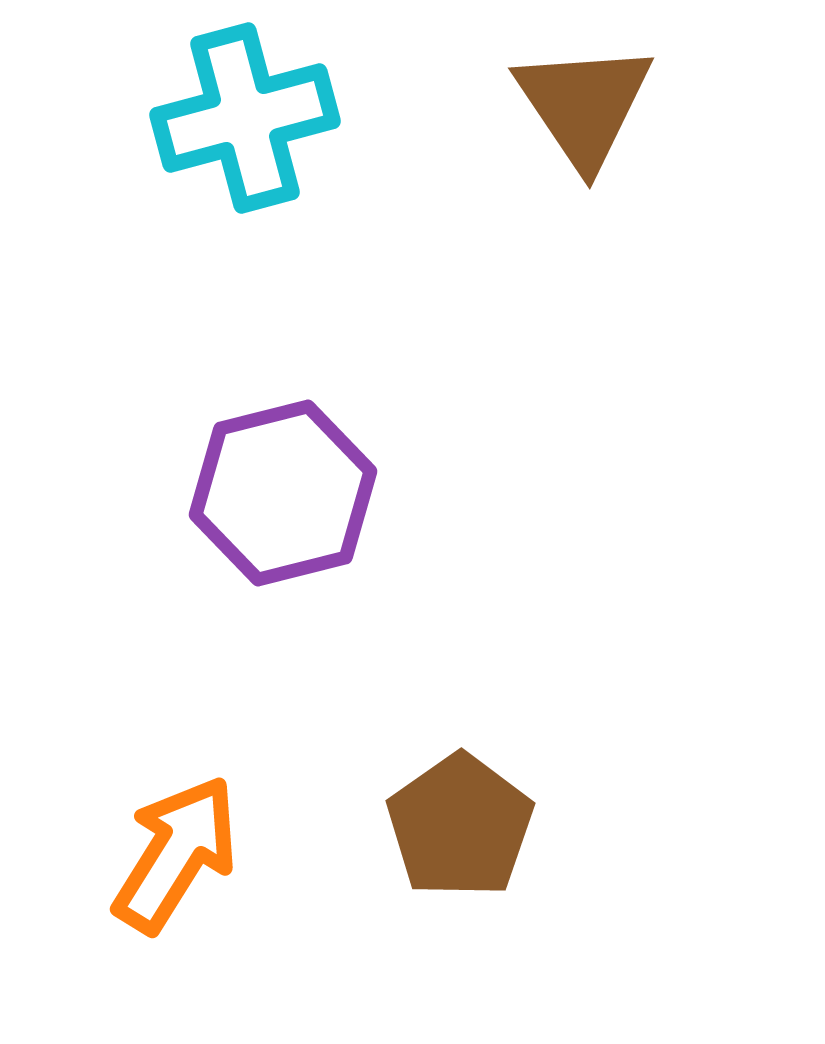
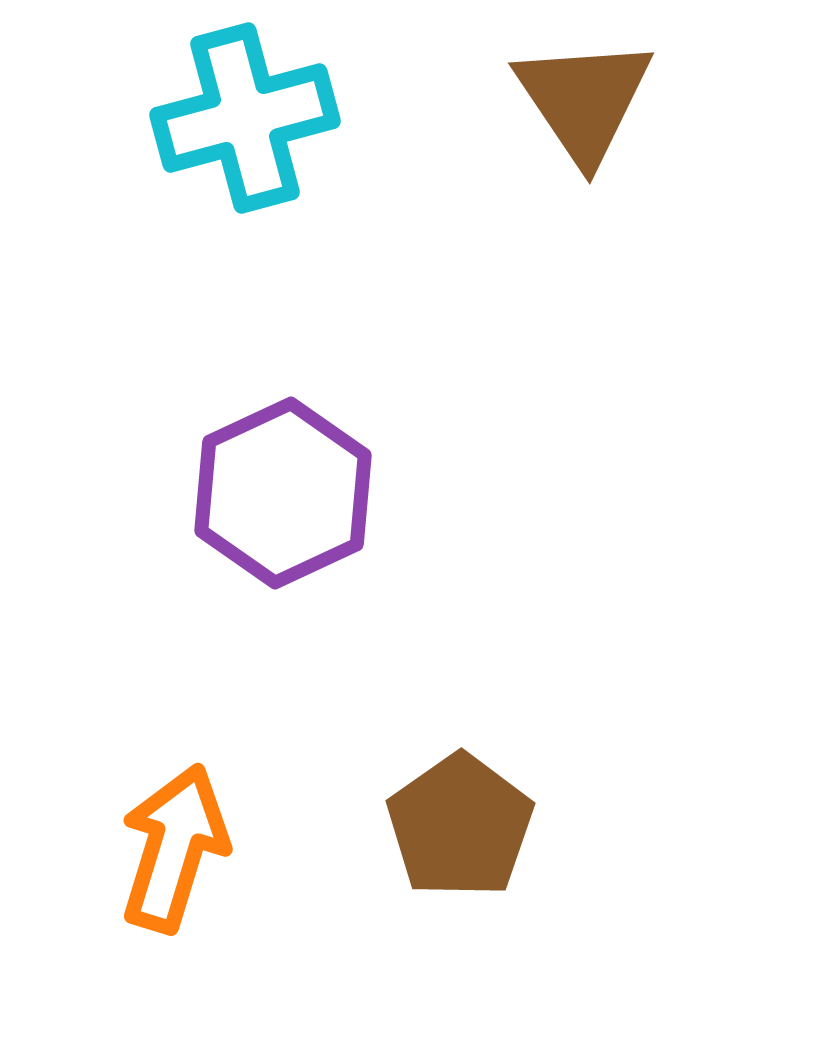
brown triangle: moved 5 px up
purple hexagon: rotated 11 degrees counterclockwise
orange arrow: moved 2 px left, 6 px up; rotated 15 degrees counterclockwise
